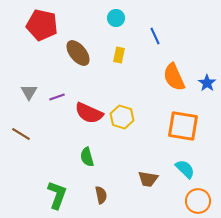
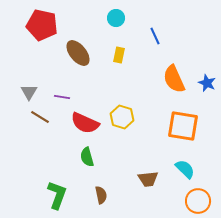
orange semicircle: moved 2 px down
blue star: rotated 12 degrees counterclockwise
purple line: moved 5 px right; rotated 28 degrees clockwise
red semicircle: moved 4 px left, 10 px down
brown line: moved 19 px right, 17 px up
brown trapezoid: rotated 15 degrees counterclockwise
